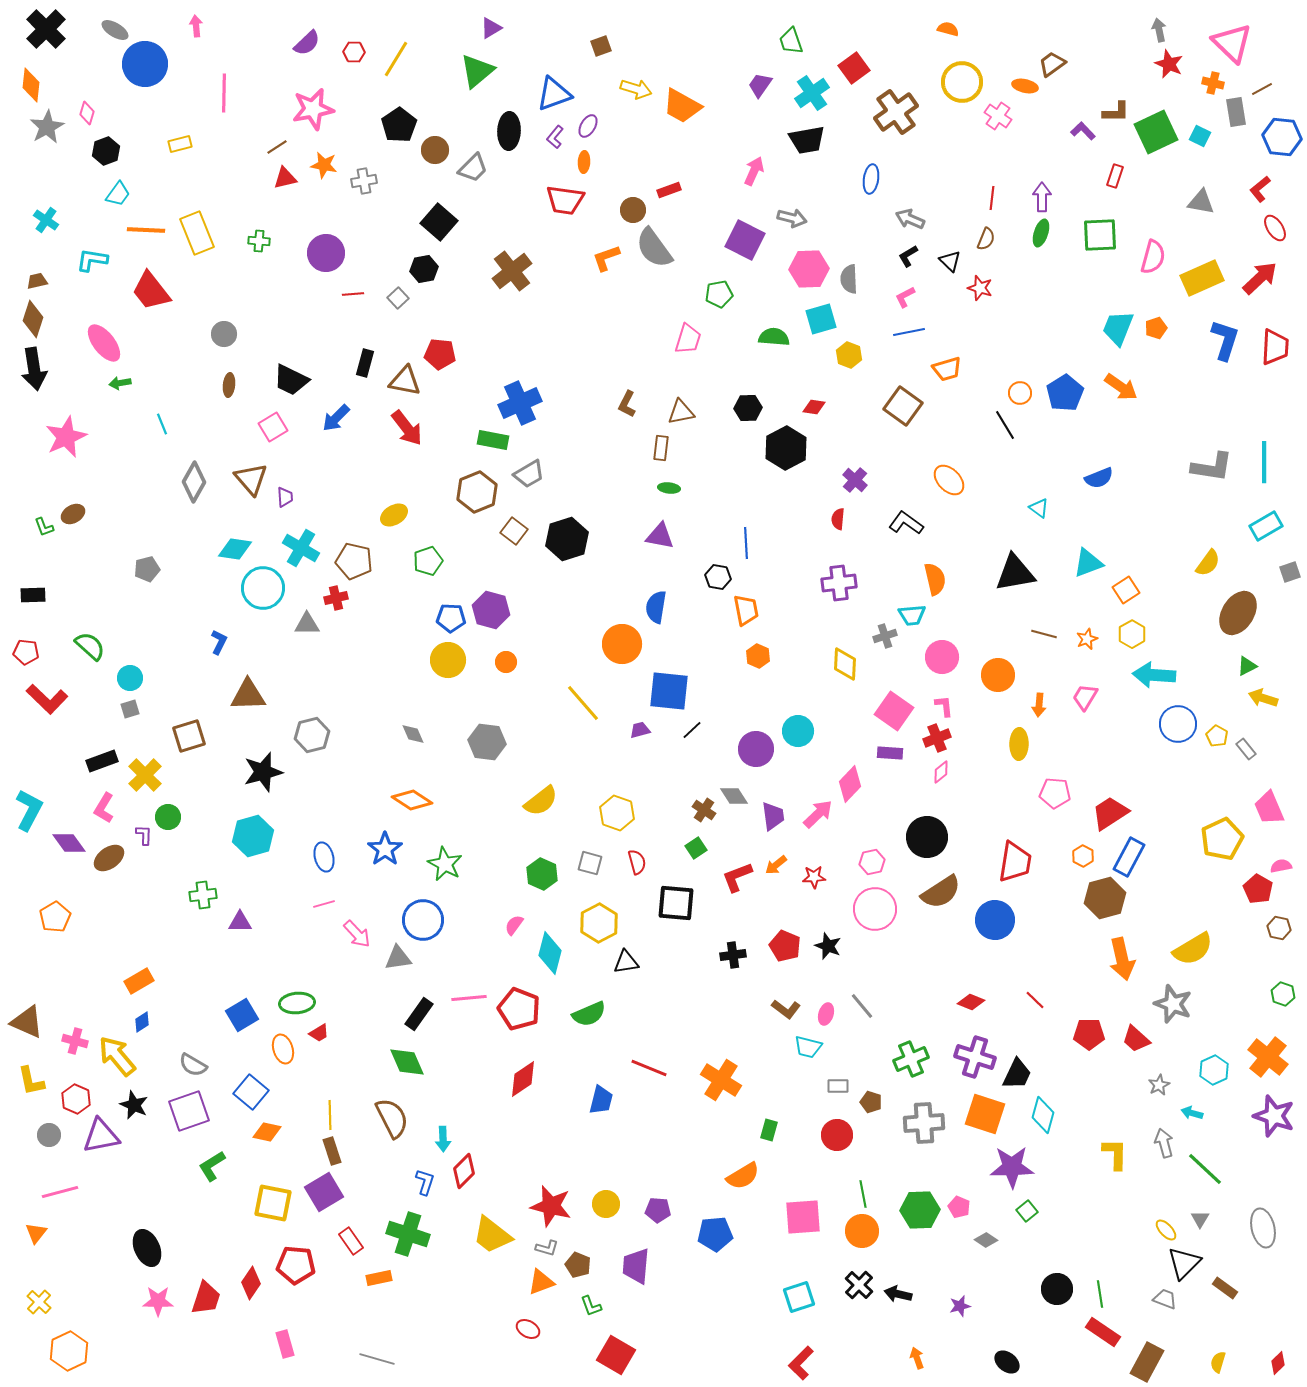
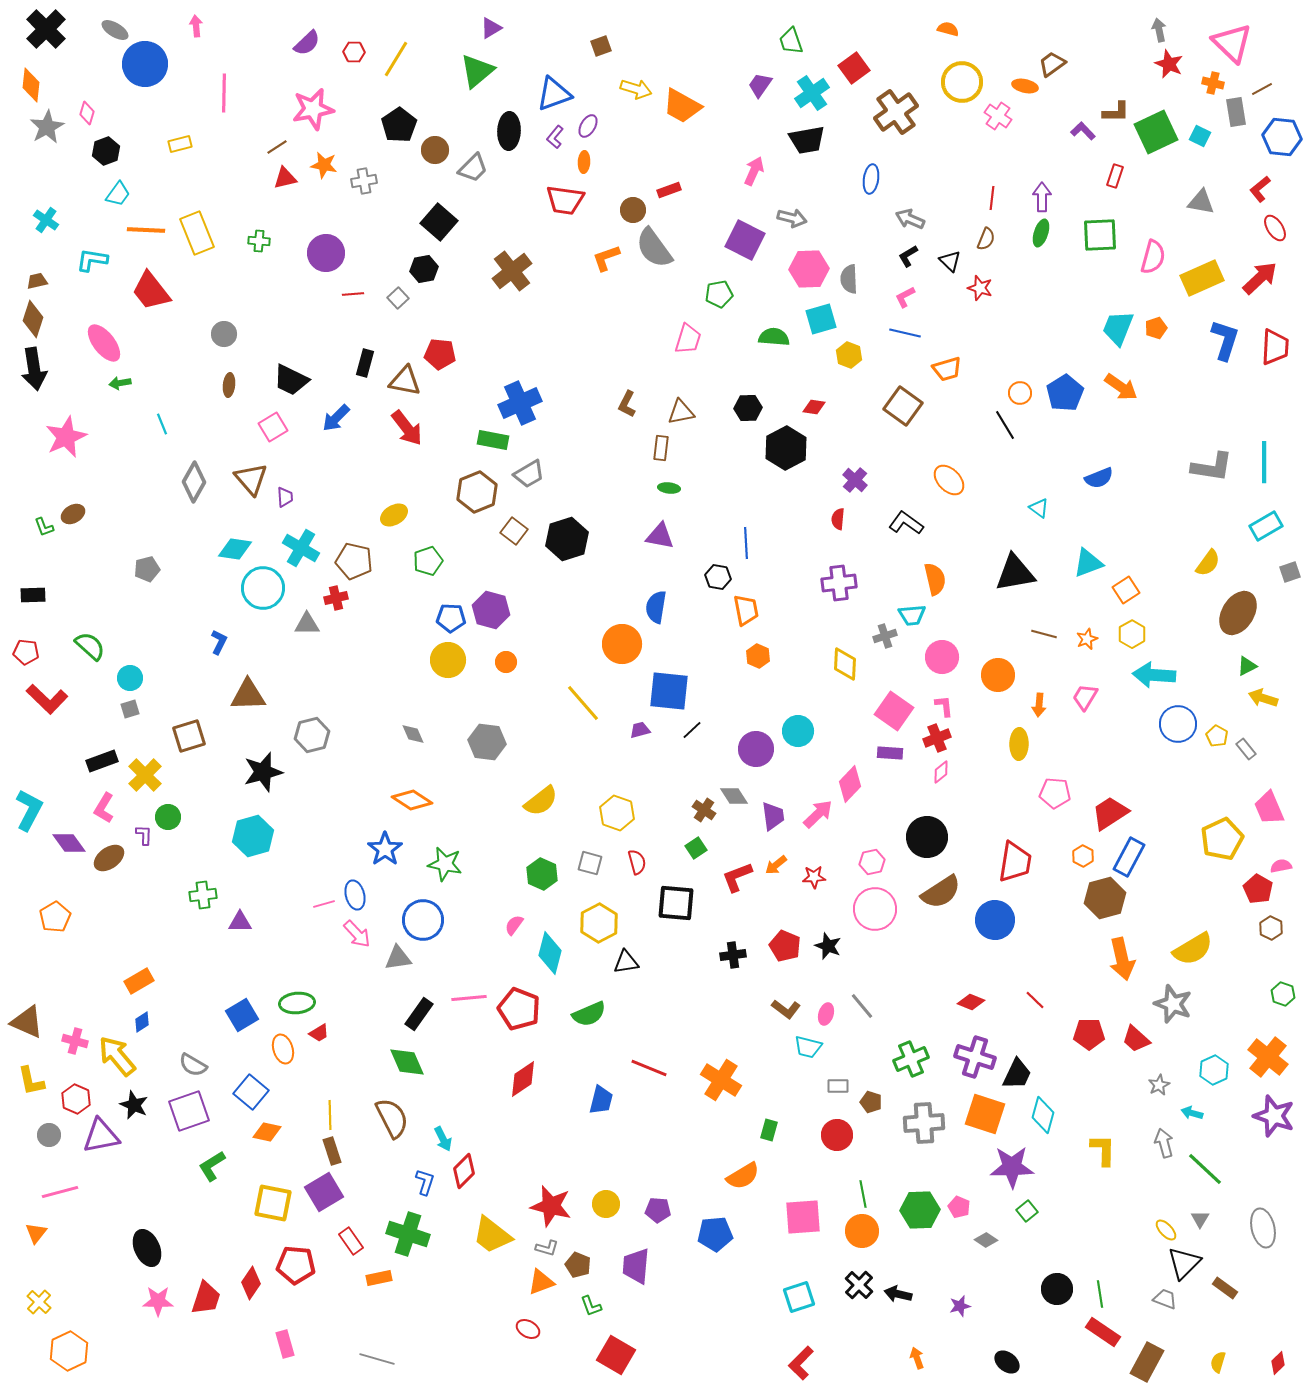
blue line at (909, 332): moved 4 px left, 1 px down; rotated 24 degrees clockwise
blue ellipse at (324, 857): moved 31 px right, 38 px down
green star at (445, 864): rotated 16 degrees counterclockwise
brown hexagon at (1279, 928): moved 8 px left; rotated 15 degrees clockwise
cyan arrow at (443, 1139): rotated 25 degrees counterclockwise
yellow L-shape at (1115, 1154): moved 12 px left, 4 px up
